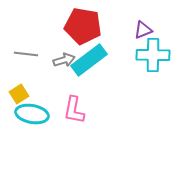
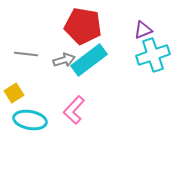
cyan cross: rotated 20 degrees counterclockwise
yellow square: moved 5 px left, 1 px up
pink L-shape: rotated 32 degrees clockwise
cyan ellipse: moved 2 px left, 6 px down
